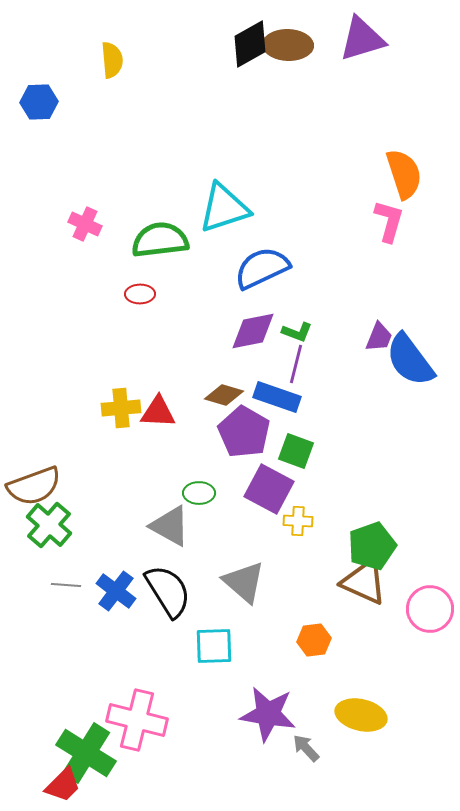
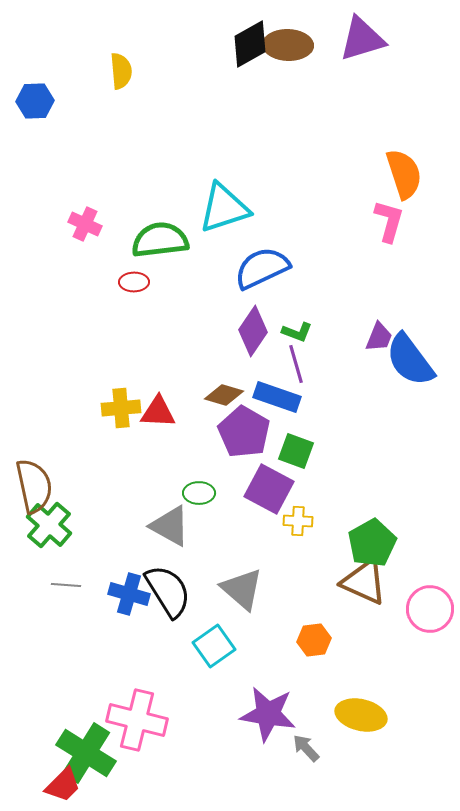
yellow semicircle at (112, 60): moved 9 px right, 11 px down
blue hexagon at (39, 102): moved 4 px left, 1 px up
red ellipse at (140, 294): moved 6 px left, 12 px up
purple diamond at (253, 331): rotated 45 degrees counterclockwise
purple line at (296, 364): rotated 30 degrees counterclockwise
brown semicircle at (34, 486): rotated 82 degrees counterclockwise
green pentagon at (372, 546): moved 3 px up; rotated 9 degrees counterclockwise
gray triangle at (244, 582): moved 2 px left, 7 px down
blue cross at (116, 591): moved 13 px right, 3 px down; rotated 21 degrees counterclockwise
cyan square at (214, 646): rotated 33 degrees counterclockwise
